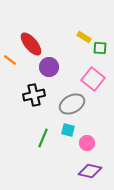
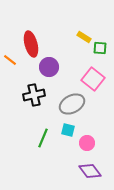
red ellipse: rotated 25 degrees clockwise
purple diamond: rotated 40 degrees clockwise
